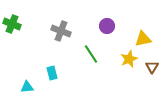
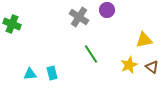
purple circle: moved 16 px up
gray cross: moved 18 px right, 14 px up; rotated 12 degrees clockwise
yellow triangle: moved 1 px right, 1 px down
yellow star: moved 6 px down
brown triangle: rotated 24 degrees counterclockwise
cyan triangle: moved 3 px right, 13 px up
